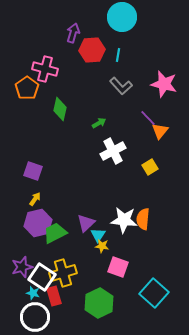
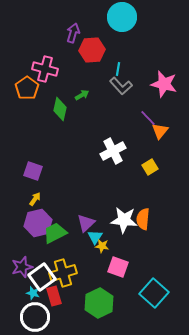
cyan line: moved 14 px down
green arrow: moved 17 px left, 28 px up
cyan triangle: moved 3 px left, 2 px down
white square: rotated 20 degrees clockwise
